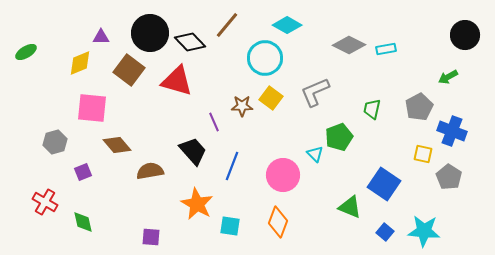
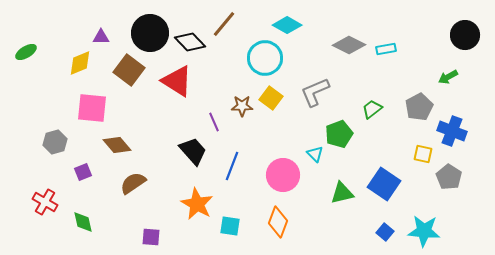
brown line at (227, 25): moved 3 px left, 1 px up
red triangle at (177, 81): rotated 16 degrees clockwise
green trapezoid at (372, 109): rotated 40 degrees clockwise
green pentagon at (339, 137): moved 3 px up
brown semicircle at (150, 171): moved 17 px left, 12 px down; rotated 24 degrees counterclockwise
green triangle at (350, 207): moved 8 px left, 14 px up; rotated 35 degrees counterclockwise
